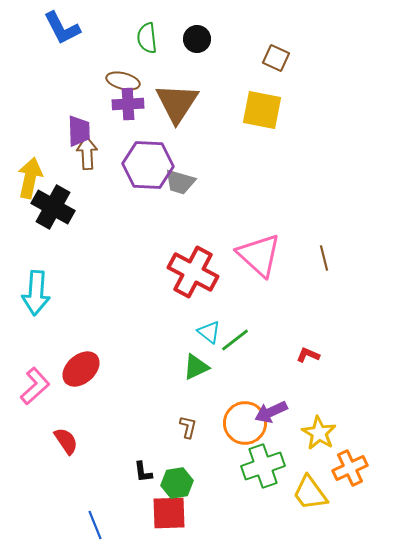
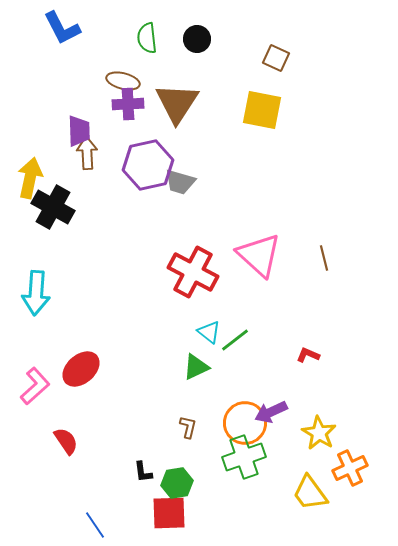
purple hexagon: rotated 15 degrees counterclockwise
green cross: moved 19 px left, 9 px up
blue line: rotated 12 degrees counterclockwise
